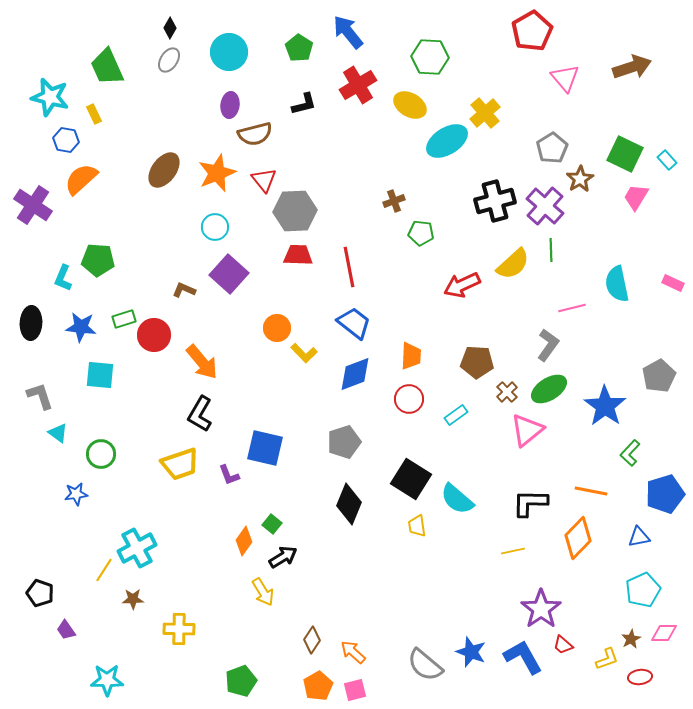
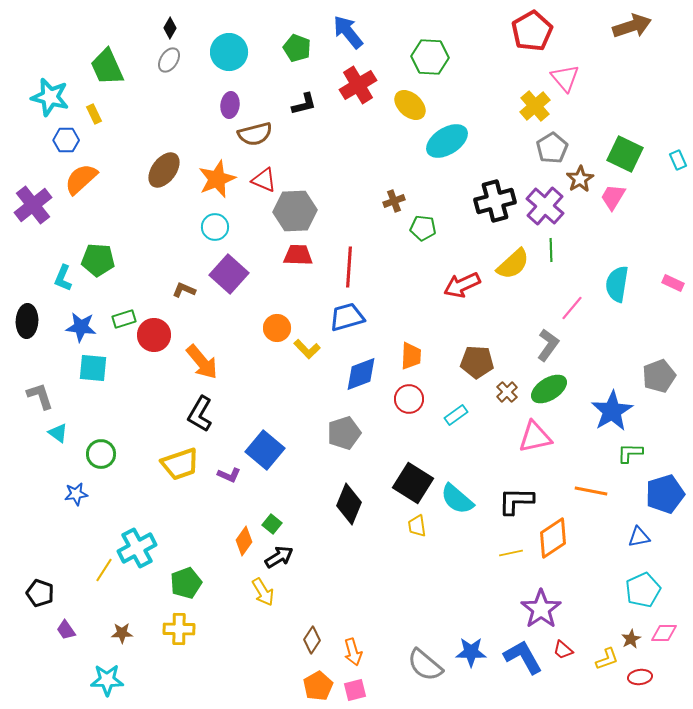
green pentagon at (299, 48): moved 2 px left; rotated 12 degrees counterclockwise
brown arrow at (632, 67): moved 41 px up
yellow ellipse at (410, 105): rotated 12 degrees clockwise
yellow cross at (485, 113): moved 50 px right, 7 px up
blue hexagon at (66, 140): rotated 10 degrees counterclockwise
cyan rectangle at (667, 160): moved 11 px right; rotated 18 degrees clockwise
orange star at (217, 173): moved 6 px down
red triangle at (264, 180): rotated 28 degrees counterclockwise
pink trapezoid at (636, 197): moved 23 px left
purple cross at (33, 205): rotated 18 degrees clockwise
green pentagon at (421, 233): moved 2 px right, 5 px up
red line at (349, 267): rotated 15 degrees clockwise
cyan semicircle at (617, 284): rotated 21 degrees clockwise
pink line at (572, 308): rotated 36 degrees counterclockwise
black ellipse at (31, 323): moved 4 px left, 2 px up
blue trapezoid at (354, 323): moved 7 px left, 6 px up; rotated 54 degrees counterclockwise
yellow L-shape at (304, 353): moved 3 px right, 4 px up
blue diamond at (355, 374): moved 6 px right
cyan square at (100, 375): moved 7 px left, 7 px up
gray pentagon at (659, 376): rotated 8 degrees clockwise
blue star at (605, 406): moved 7 px right, 5 px down; rotated 6 degrees clockwise
pink triangle at (527, 430): moved 8 px right, 7 px down; rotated 27 degrees clockwise
gray pentagon at (344, 442): moved 9 px up
blue square at (265, 448): moved 2 px down; rotated 27 degrees clockwise
green L-shape at (630, 453): rotated 48 degrees clockwise
purple L-shape at (229, 475): rotated 45 degrees counterclockwise
black square at (411, 479): moved 2 px right, 4 px down
black L-shape at (530, 503): moved 14 px left, 2 px up
orange diamond at (578, 538): moved 25 px left; rotated 12 degrees clockwise
yellow line at (513, 551): moved 2 px left, 2 px down
black arrow at (283, 557): moved 4 px left
brown star at (133, 599): moved 11 px left, 34 px down
red trapezoid at (563, 645): moved 5 px down
orange arrow at (353, 652): rotated 148 degrees counterclockwise
blue star at (471, 652): rotated 20 degrees counterclockwise
green pentagon at (241, 681): moved 55 px left, 98 px up
